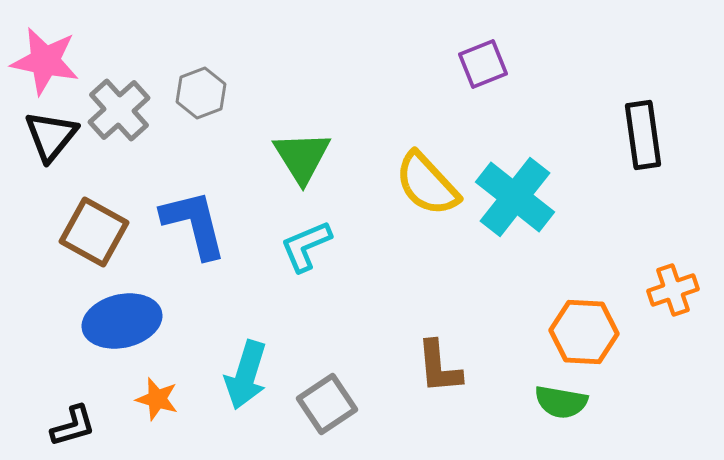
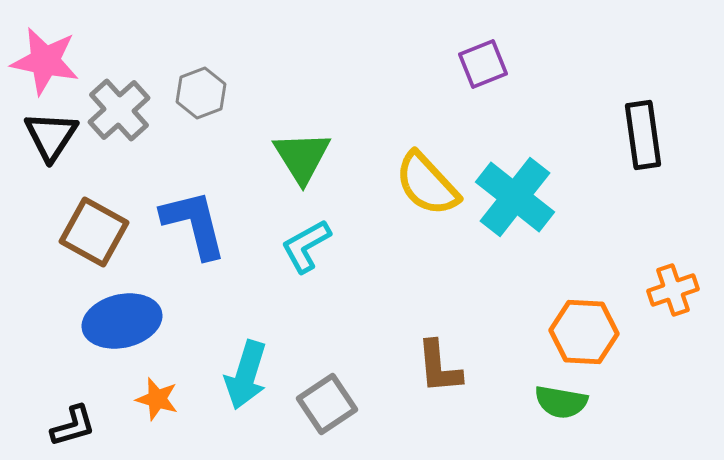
black triangle: rotated 6 degrees counterclockwise
cyan L-shape: rotated 6 degrees counterclockwise
